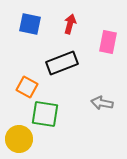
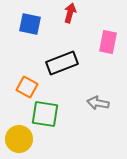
red arrow: moved 11 px up
gray arrow: moved 4 px left
